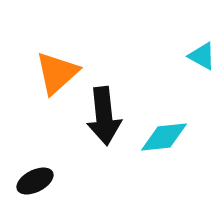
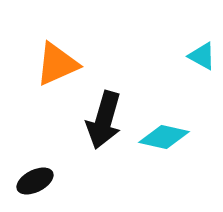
orange triangle: moved 9 px up; rotated 18 degrees clockwise
black arrow: moved 4 px down; rotated 22 degrees clockwise
cyan diamond: rotated 18 degrees clockwise
